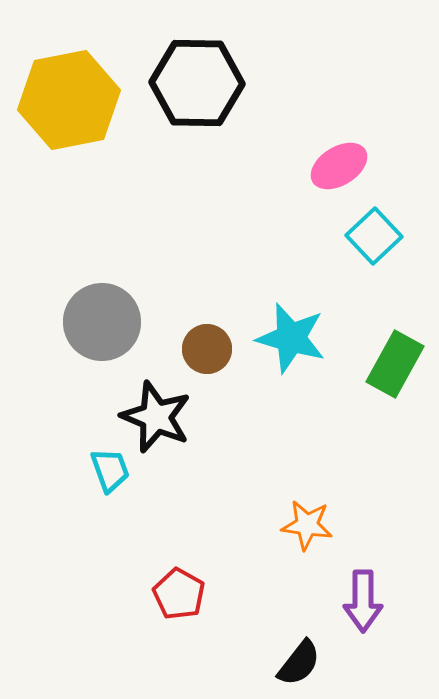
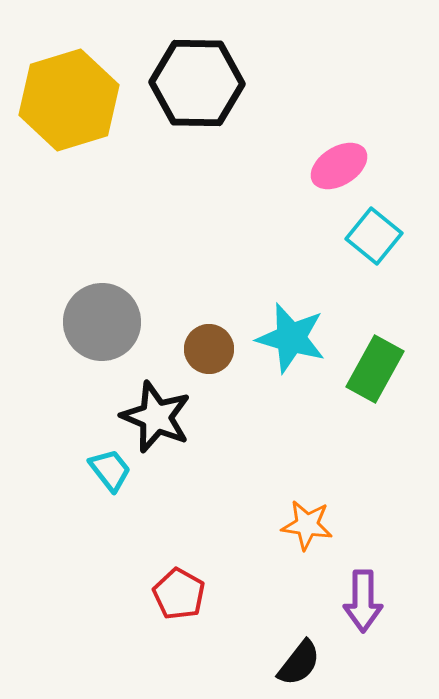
yellow hexagon: rotated 6 degrees counterclockwise
cyan square: rotated 8 degrees counterclockwise
brown circle: moved 2 px right
green rectangle: moved 20 px left, 5 px down
cyan trapezoid: rotated 18 degrees counterclockwise
